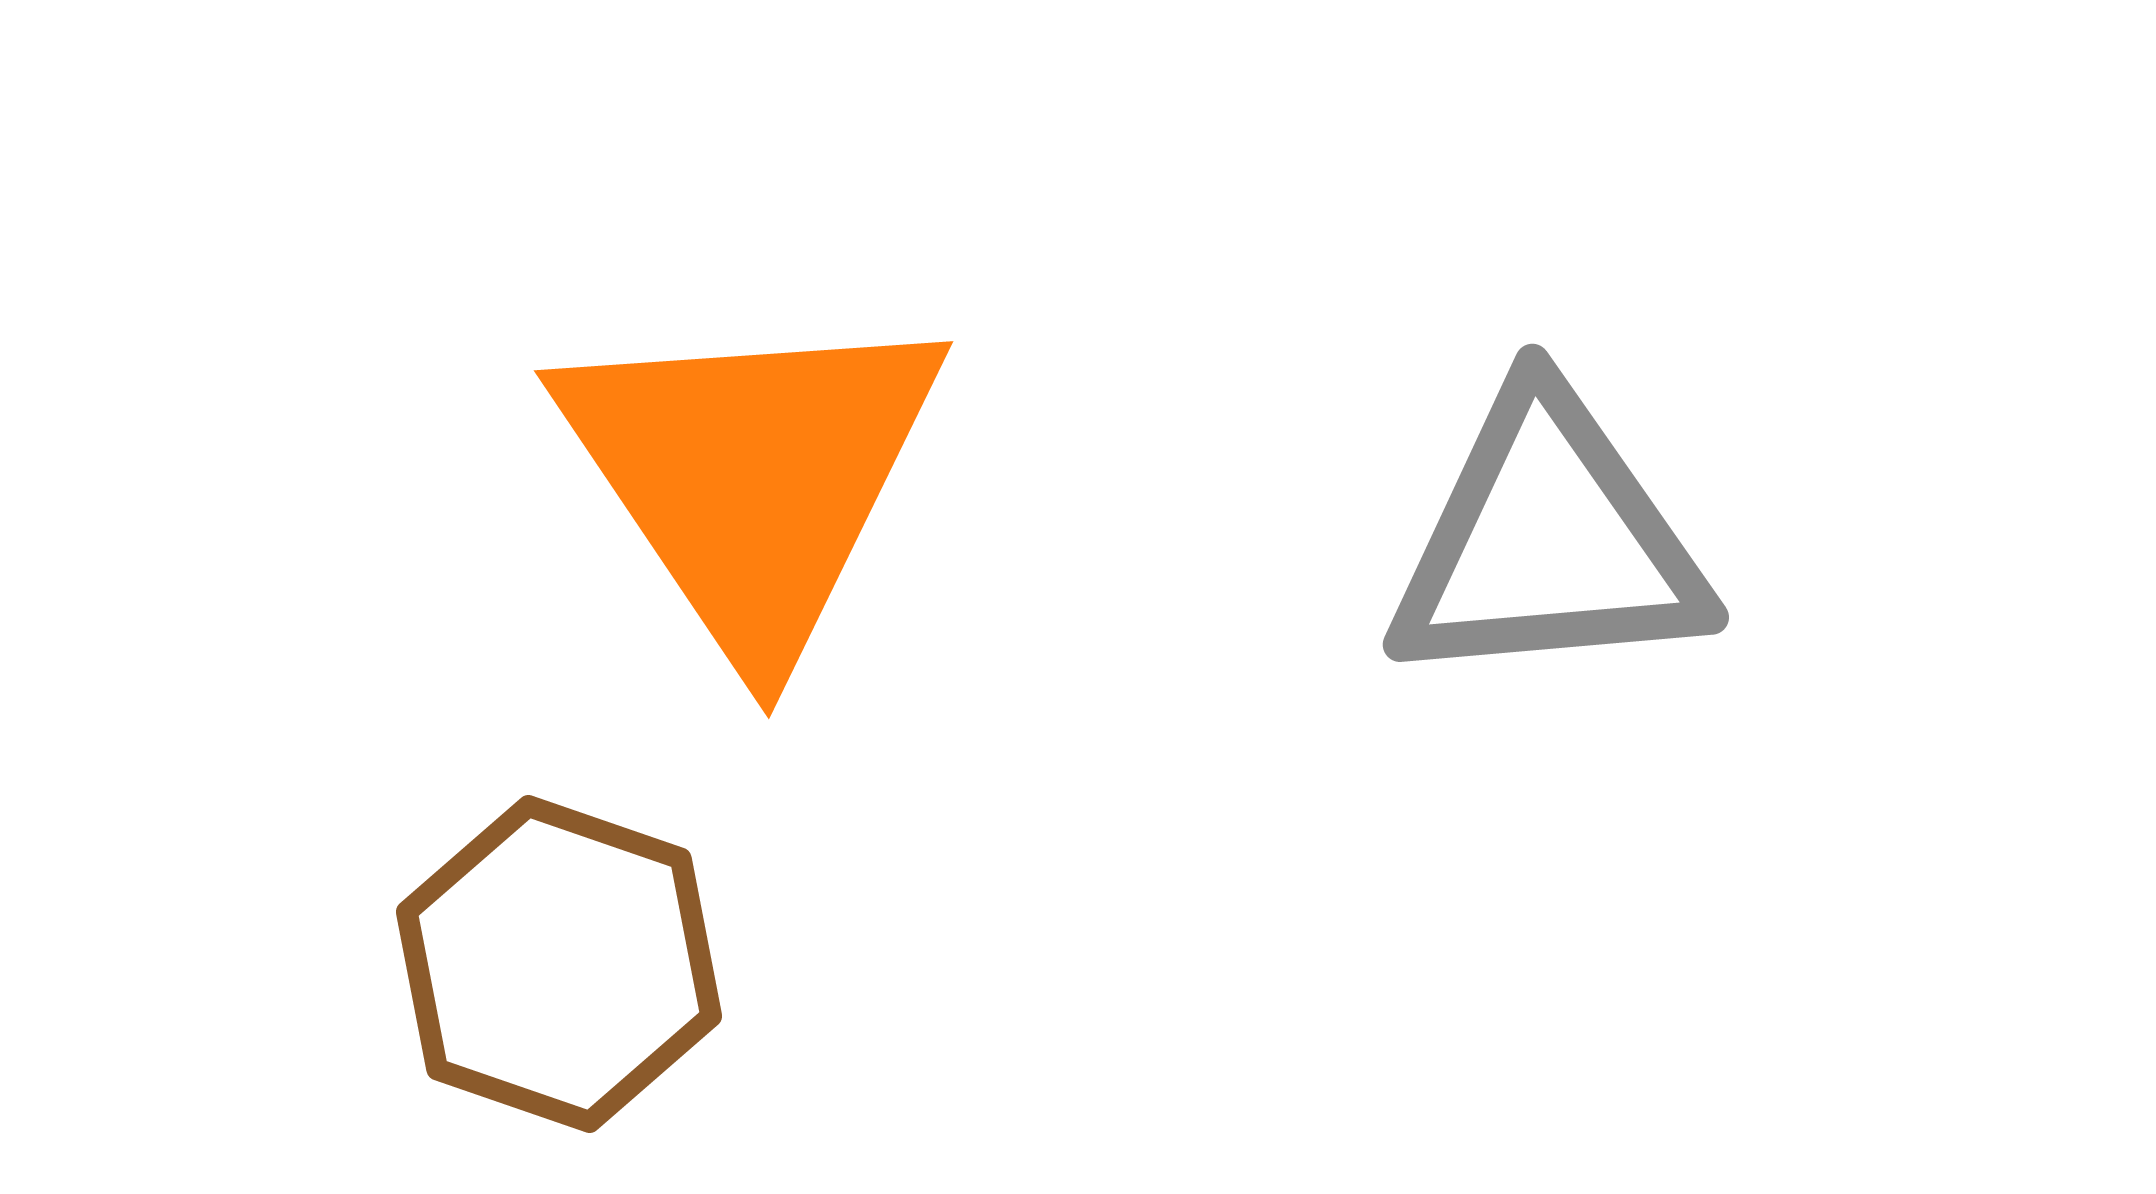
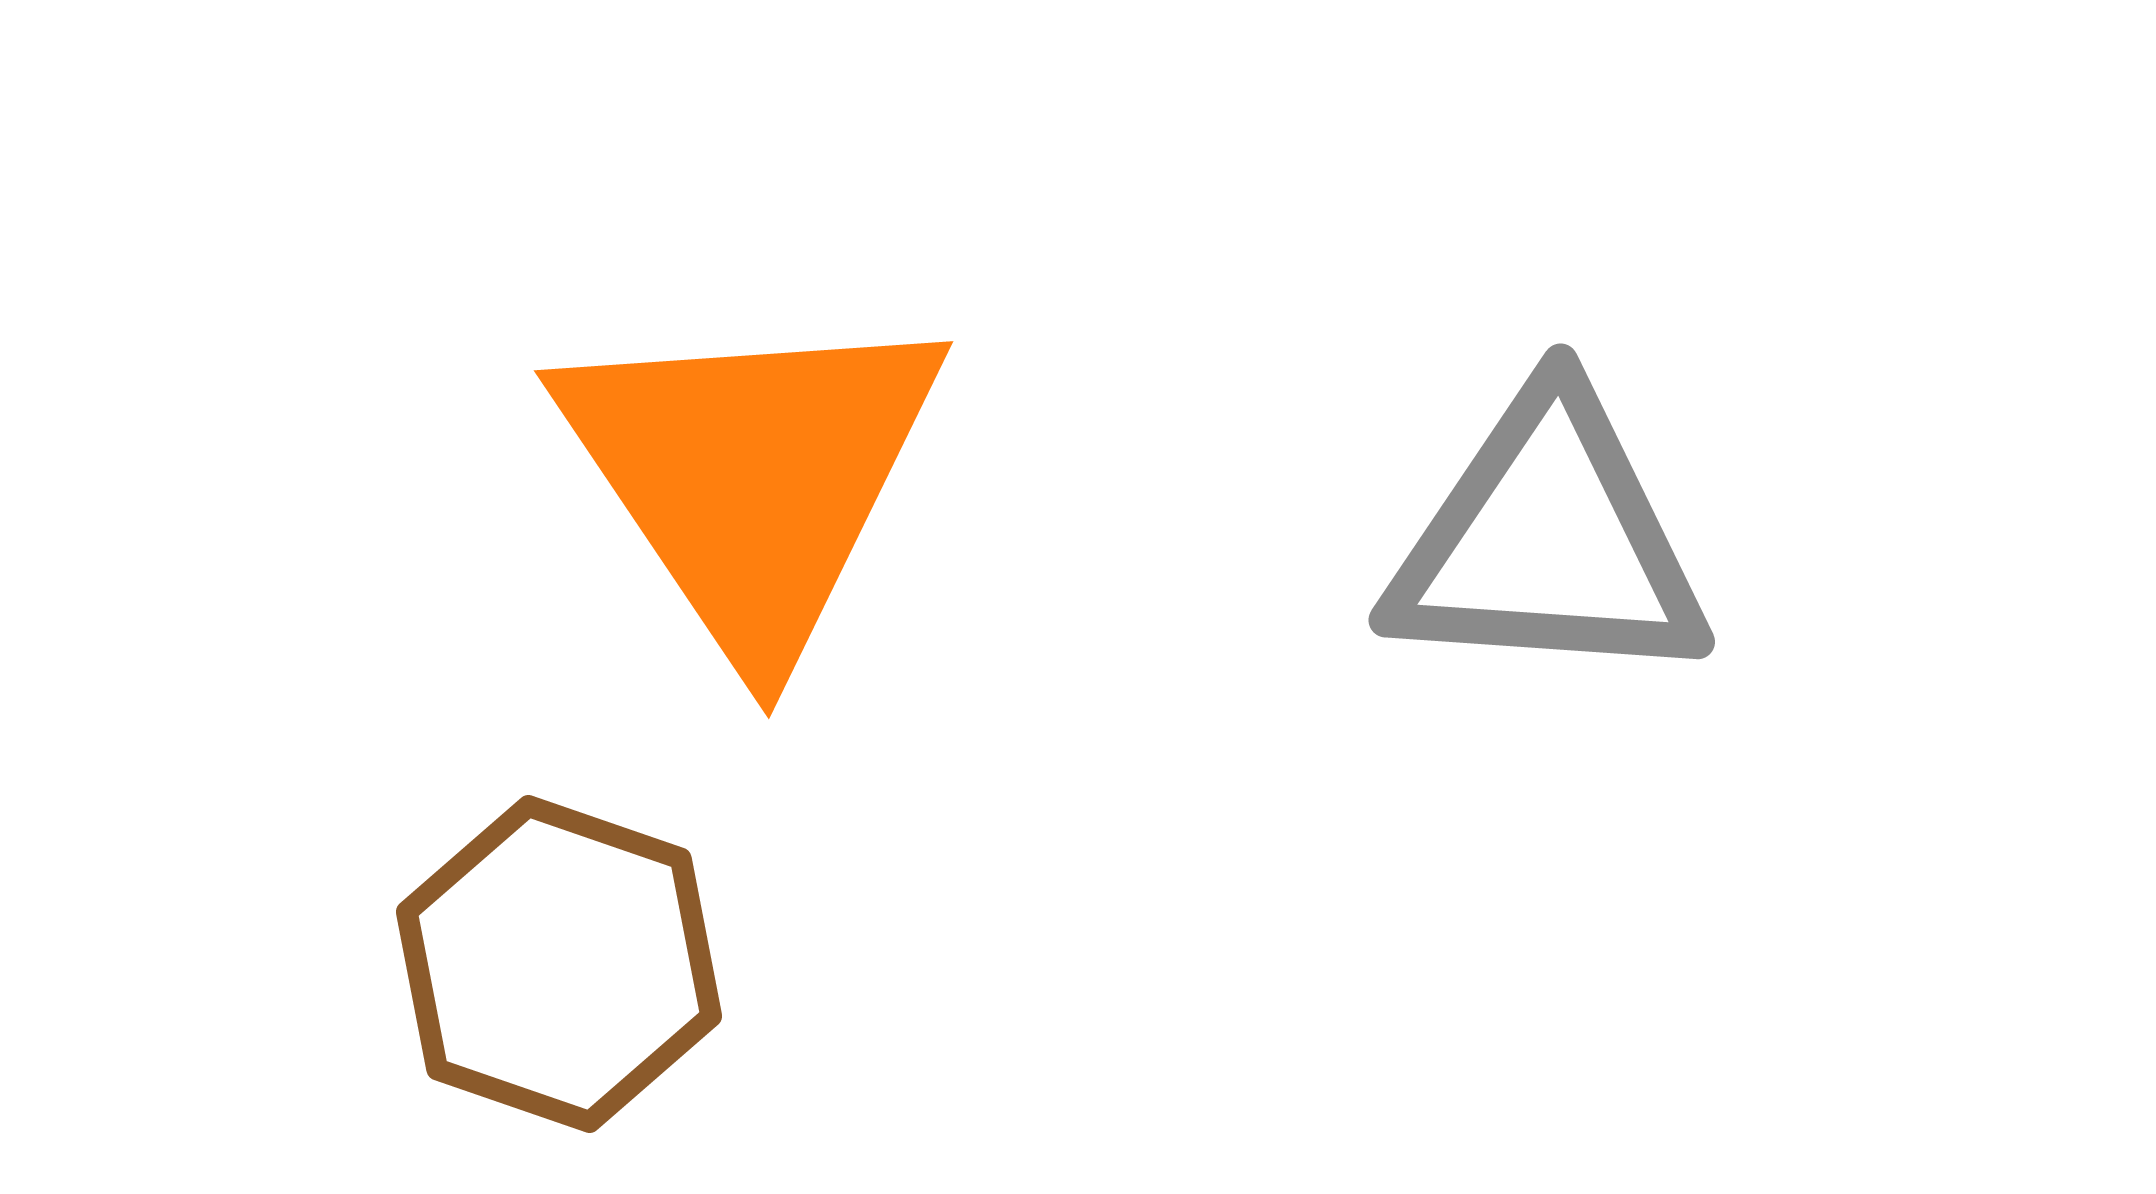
gray triangle: rotated 9 degrees clockwise
